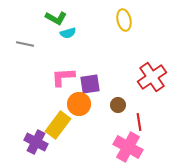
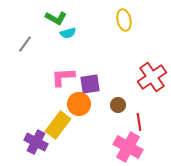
gray line: rotated 66 degrees counterclockwise
